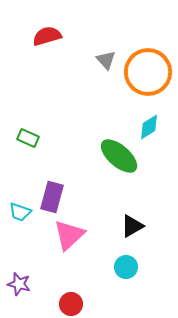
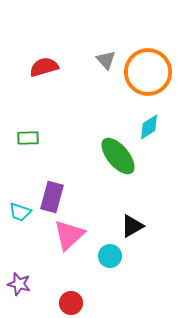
red semicircle: moved 3 px left, 31 px down
green rectangle: rotated 25 degrees counterclockwise
green ellipse: moved 1 px left; rotated 9 degrees clockwise
cyan circle: moved 16 px left, 11 px up
red circle: moved 1 px up
